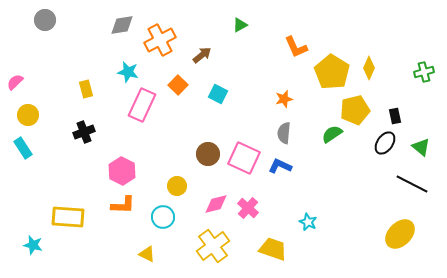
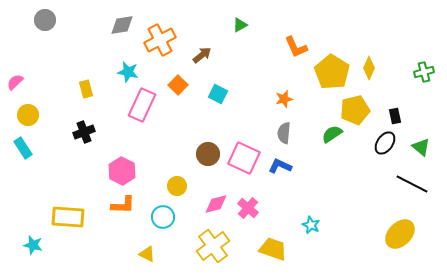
cyan star at (308, 222): moved 3 px right, 3 px down
